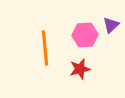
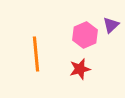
pink hexagon: rotated 20 degrees counterclockwise
orange line: moved 9 px left, 6 px down
